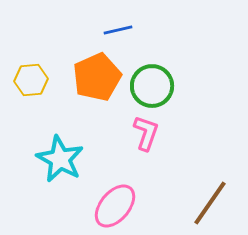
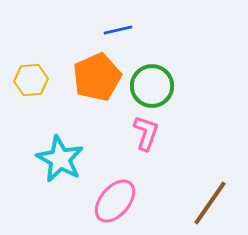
pink ellipse: moved 5 px up
